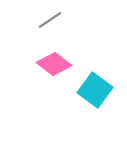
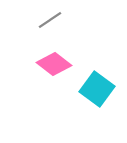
cyan square: moved 2 px right, 1 px up
